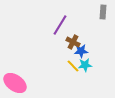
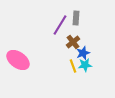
gray rectangle: moved 27 px left, 6 px down
brown cross: rotated 24 degrees clockwise
blue star: moved 2 px right, 2 px down; rotated 16 degrees counterclockwise
yellow line: rotated 24 degrees clockwise
pink ellipse: moved 3 px right, 23 px up
